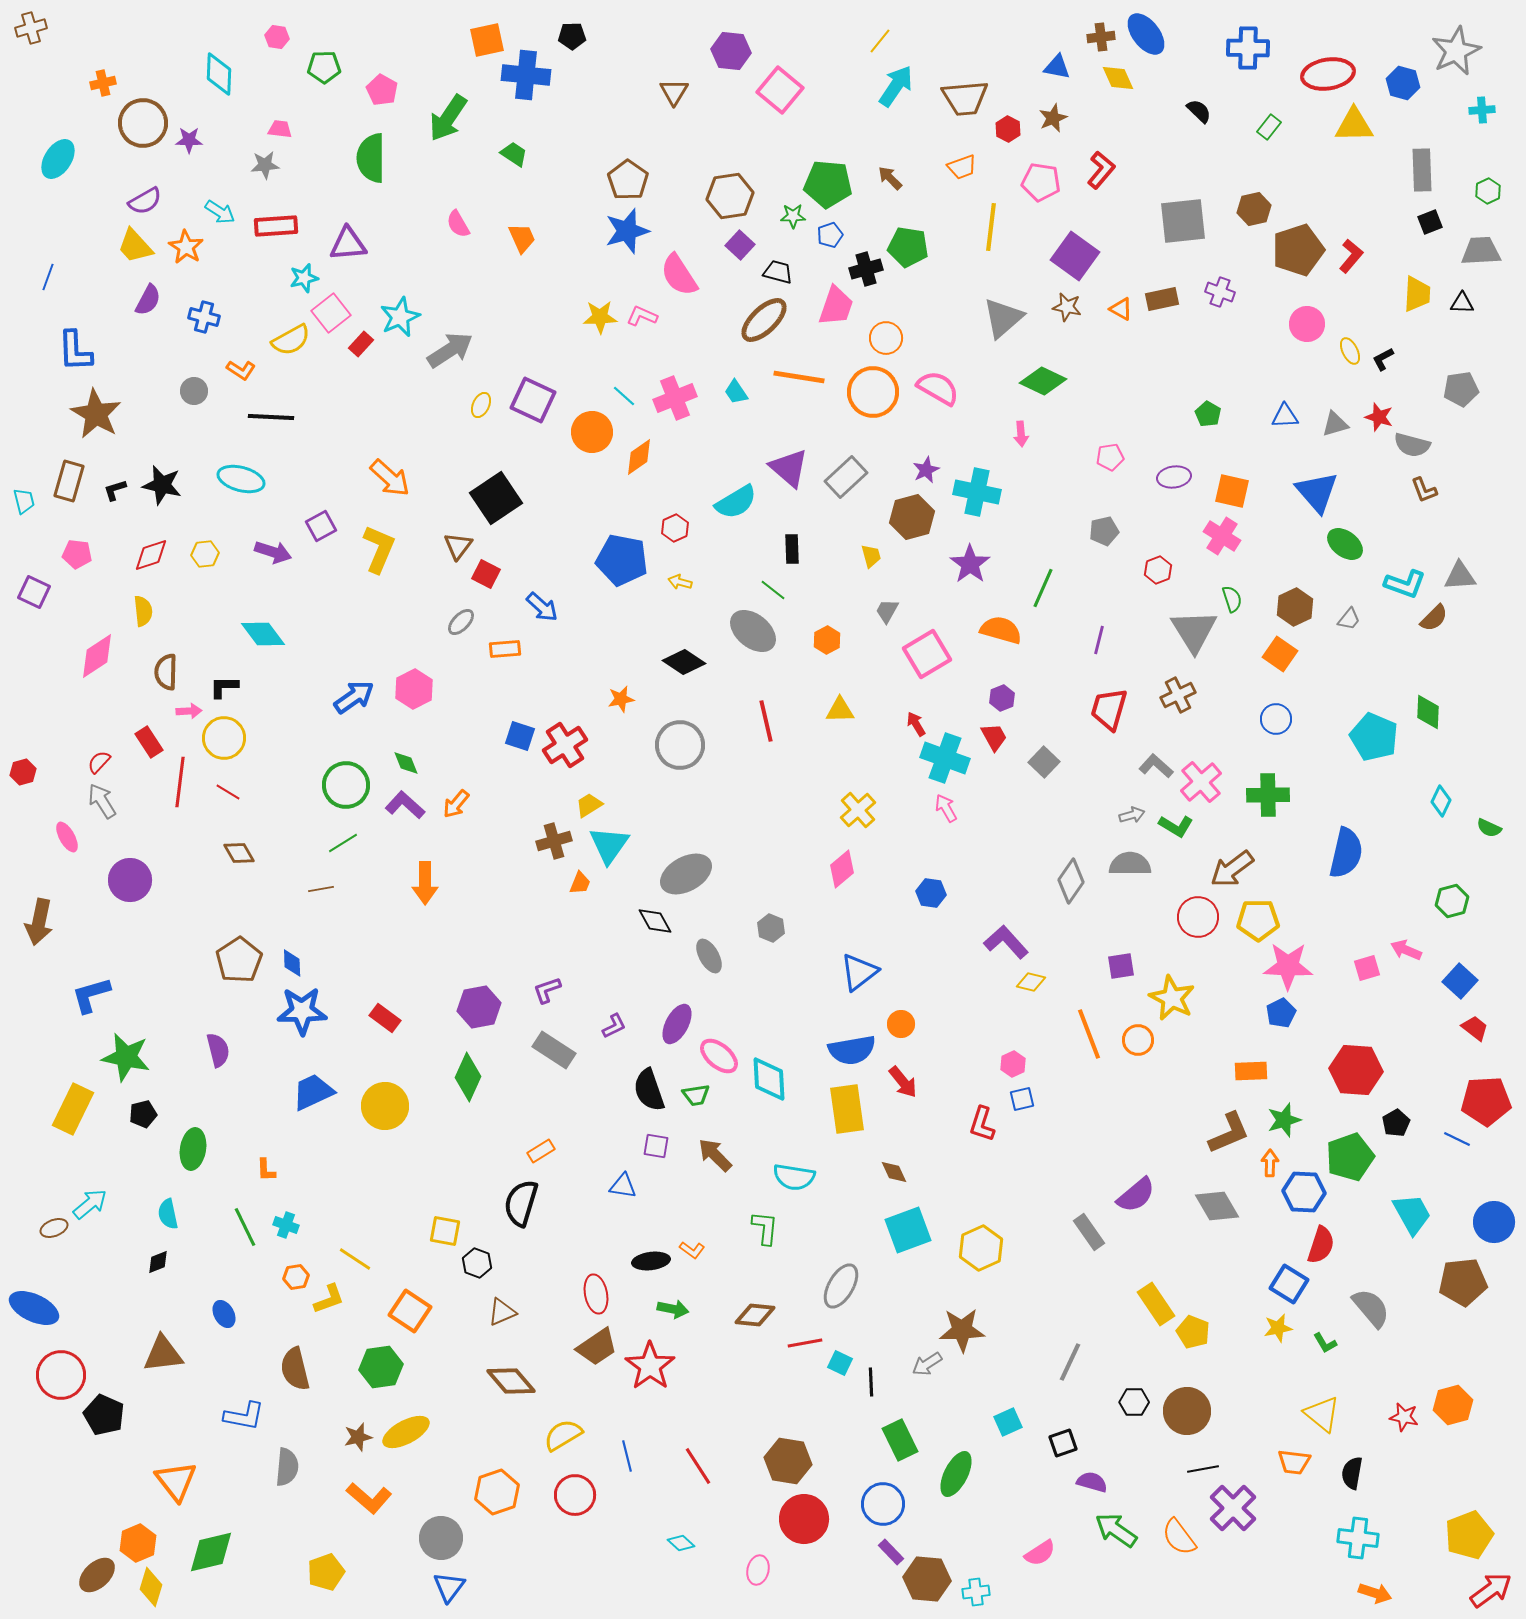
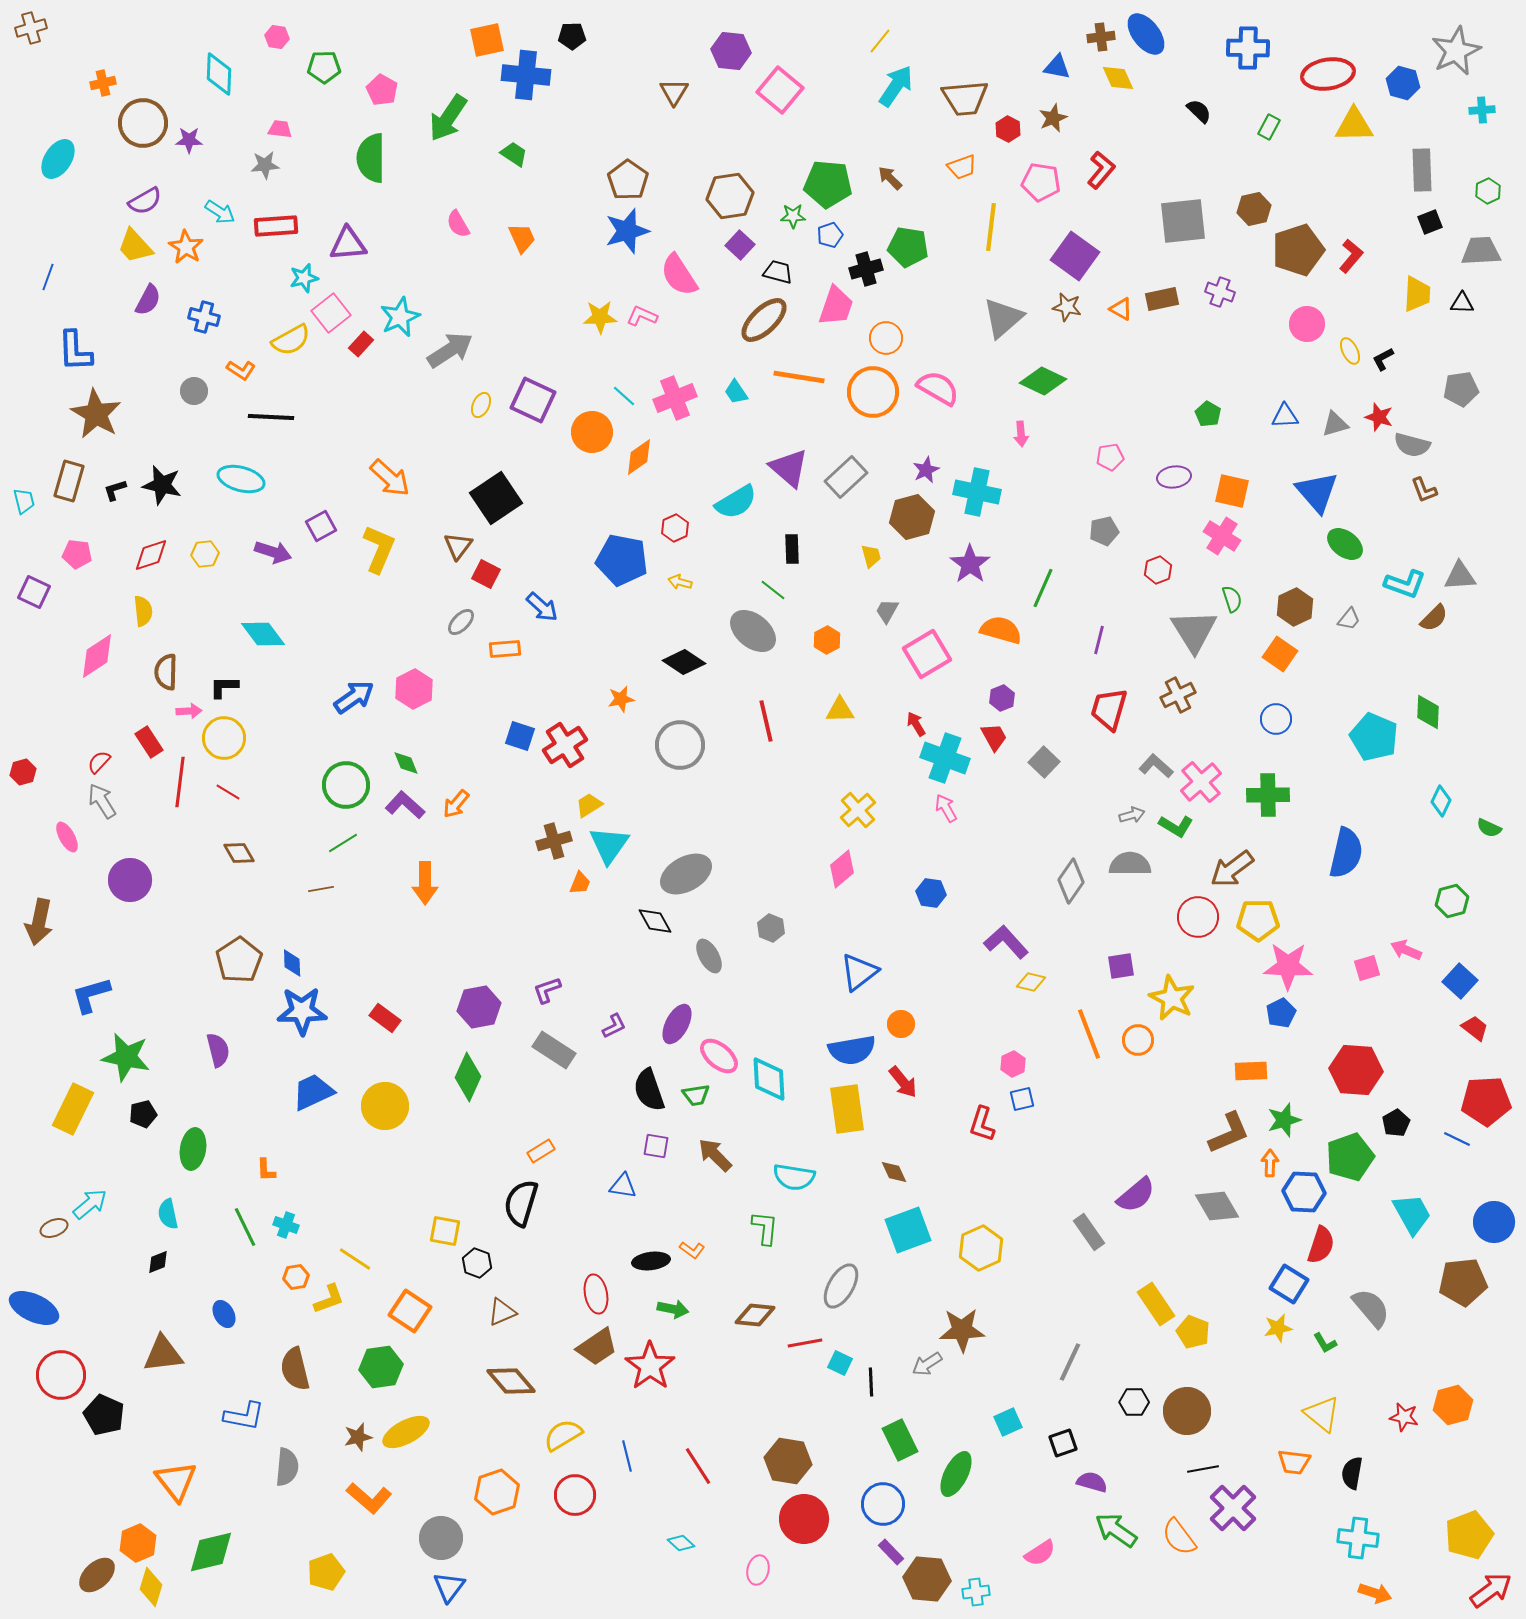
green rectangle at (1269, 127): rotated 10 degrees counterclockwise
